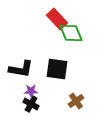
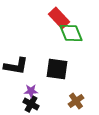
red rectangle: moved 2 px right, 1 px up
black L-shape: moved 5 px left, 3 px up
